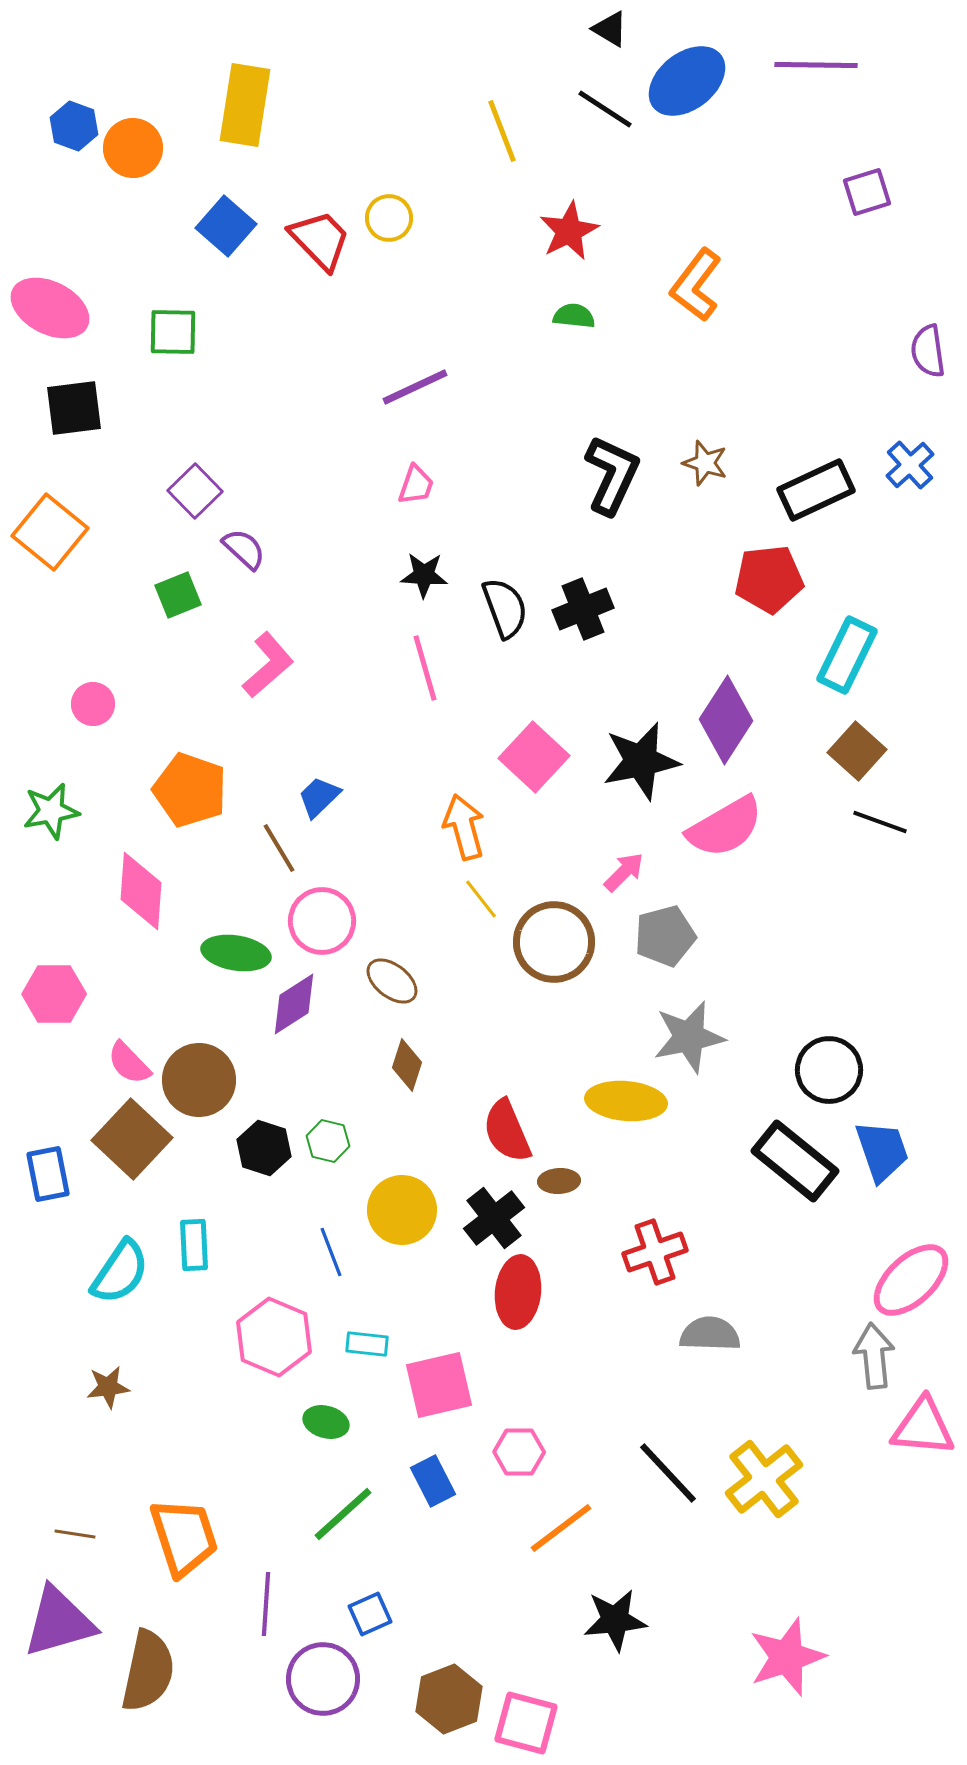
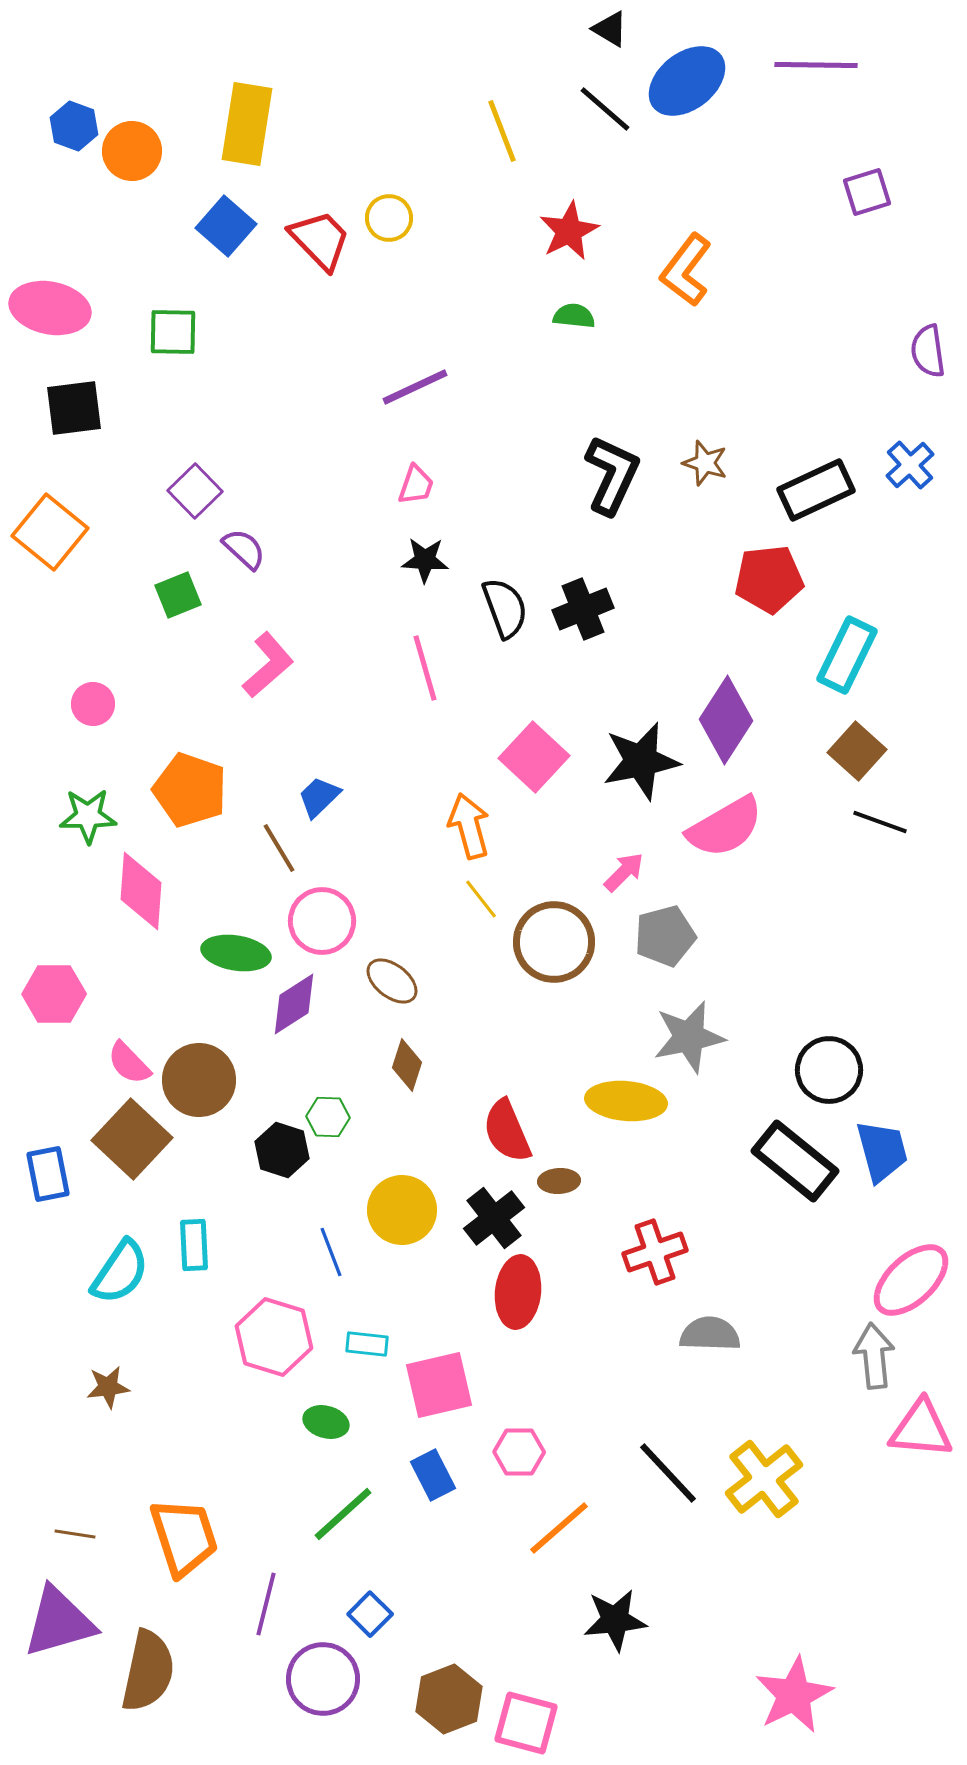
yellow rectangle at (245, 105): moved 2 px right, 19 px down
black line at (605, 109): rotated 8 degrees clockwise
orange circle at (133, 148): moved 1 px left, 3 px down
orange L-shape at (696, 285): moved 10 px left, 15 px up
pink ellipse at (50, 308): rotated 16 degrees counterclockwise
black star at (424, 575): moved 1 px right, 15 px up
green star at (51, 811): moved 37 px right, 5 px down; rotated 10 degrees clockwise
orange arrow at (464, 827): moved 5 px right, 1 px up
green hexagon at (328, 1141): moved 24 px up; rotated 12 degrees counterclockwise
black hexagon at (264, 1148): moved 18 px right, 2 px down
blue trapezoid at (882, 1151): rotated 4 degrees clockwise
pink hexagon at (274, 1337): rotated 6 degrees counterclockwise
pink triangle at (923, 1427): moved 2 px left, 2 px down
blue rectangle at (433, 1481): moved 6 px up
orange line at (561, 1528): moved 2 px left; rotated 4 degrees counterclockwise
purple line at (266, 1604): rotated 10 degrees clockwise
blue square at (370, 1614): rotated 21 degrees counterclockwise
pink star at (787, 1657): moved 7 px right, 38 px down; rotated 8 degrees counterclockwise
